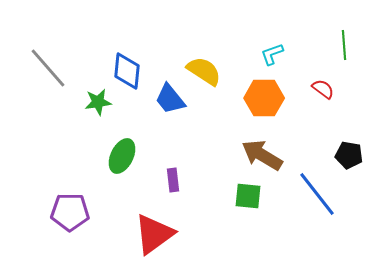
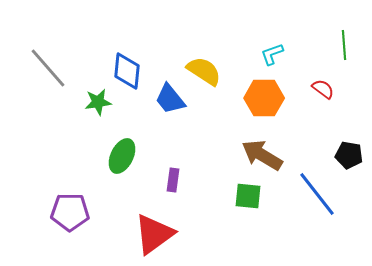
purple rectangle: rotated 15 degrees clockwise
